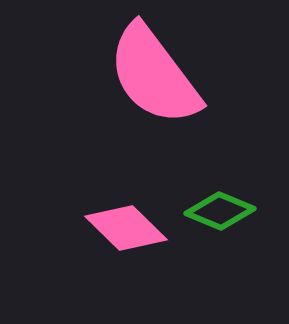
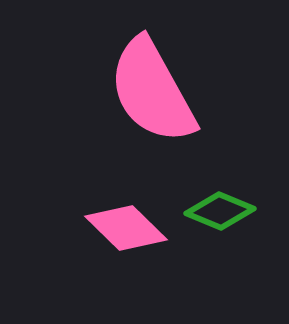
pink semicircle: moved 2 px left, 16 px down; rotated 8 degrees clockwise
